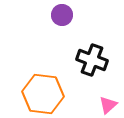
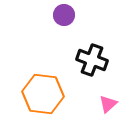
purple circle: moved 2 px right
pink triangle: moved 1 px up
